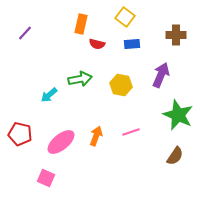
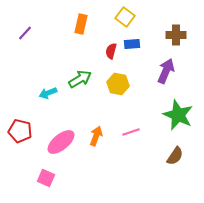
red semicircle: moved 14 px right, 7 px down; rotated 91 degrees clockwise
purple arrow: moved 5 px right, 4 px up
green arrow: rotated 20 degrees counterclockwise
yellow hexagon: moved 3 px left, 1 px up
cyan arrow: moved 1 px left, 2 px up; rotated 18 degrees clockwise
red pentagon: moved 3 px up
